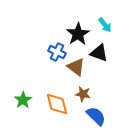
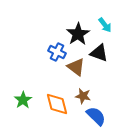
brown star: moved 2 px down
